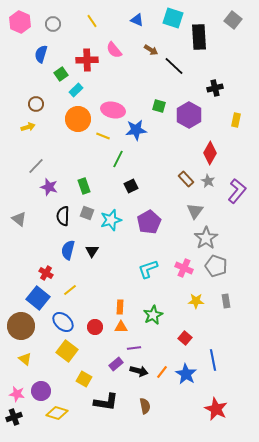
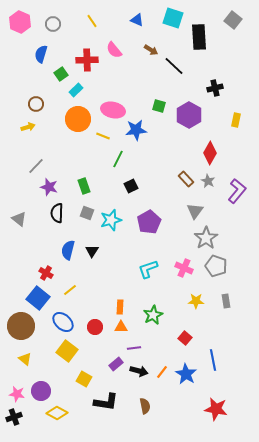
black semicircle at (63, 216): moved 6 px left, 3 px up
red star at (216, 409): rotated 15 degrees counterclockwise
yellow diamond at (57, 413): rotated 10 degrees clockwise
